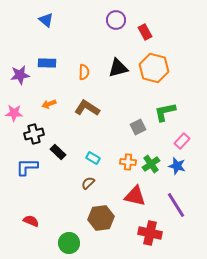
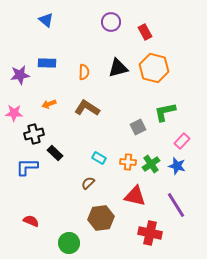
purple circle: moved 5 px left, 2 px down
black rectangle: moved 3 px left, 1 px down
cyan rectangle: moved 6 px right
